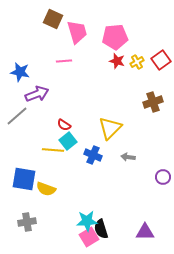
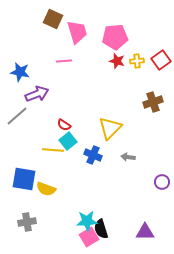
yellow cross: moved 1 px up; rotated 24 degrees clockwise
purple circle: moved 1 px left, 5 px down
